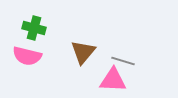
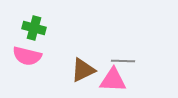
brown triangle: moved 18 px down; rotated 24 degrees clockwise
gray line: rotated 15 degrees counterclockwise
